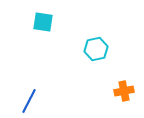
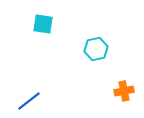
cyan square: moved 2 px down
blue line: rotated 25 degrees clockwise
